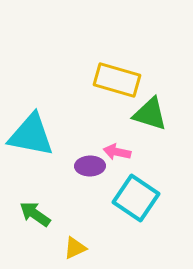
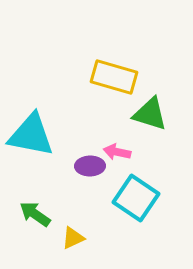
yellow rectangle: moved 3 px left, 3 px up
yellow triangle: moved 2 px left, 10 px up
